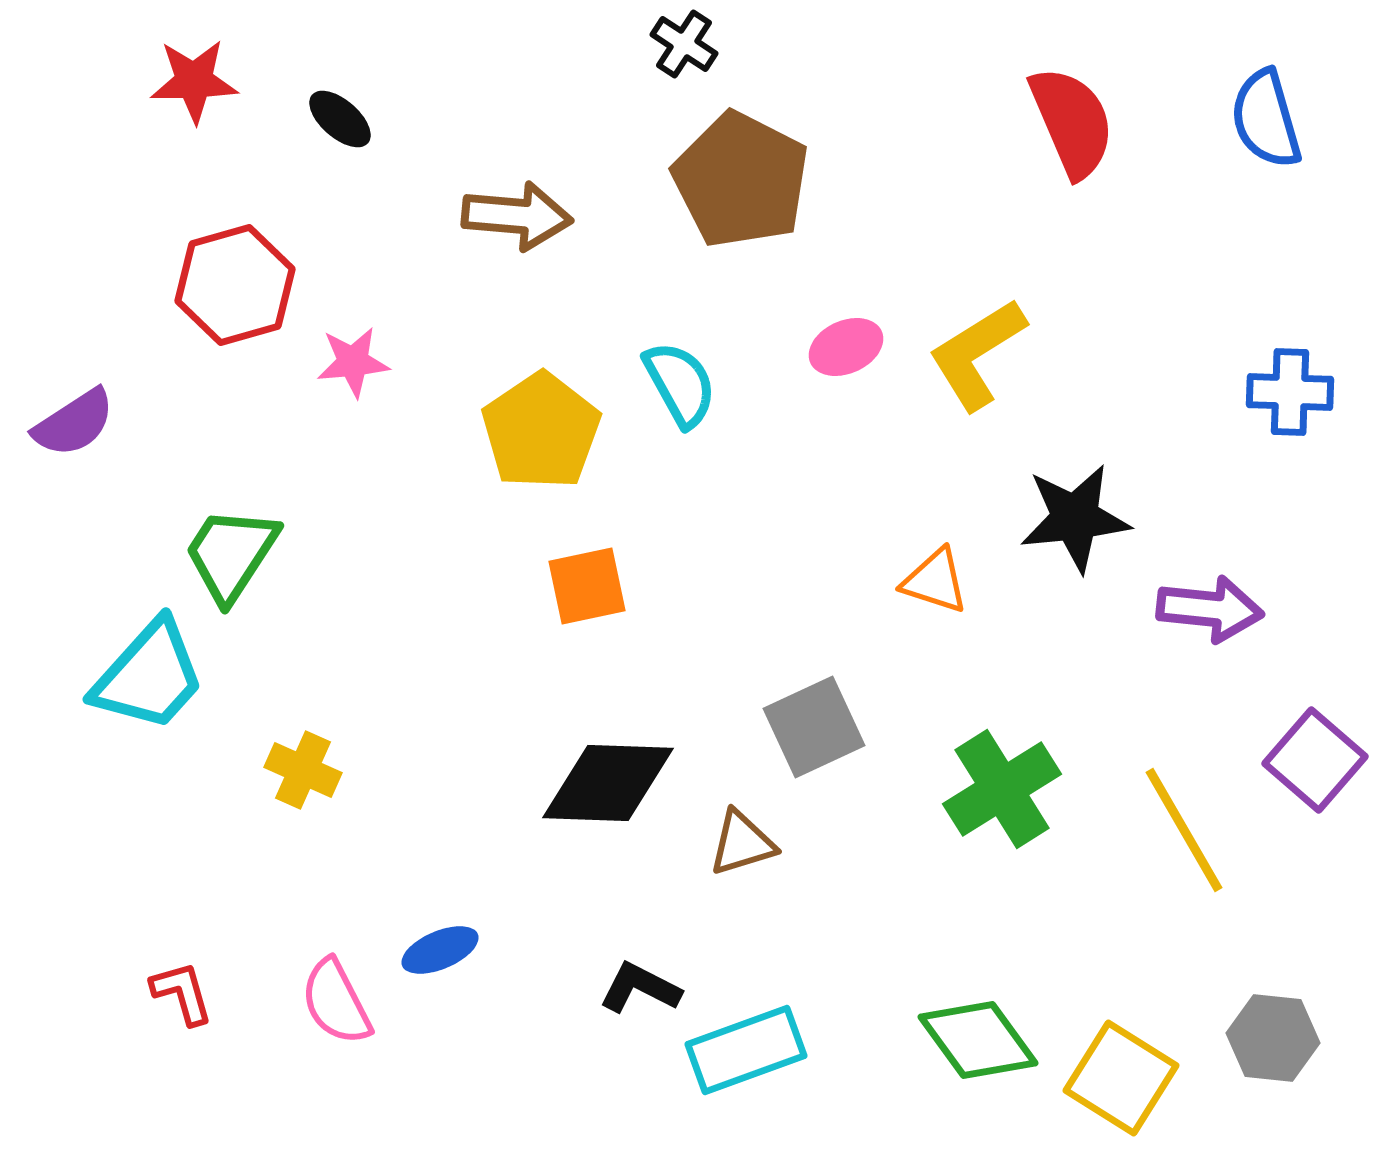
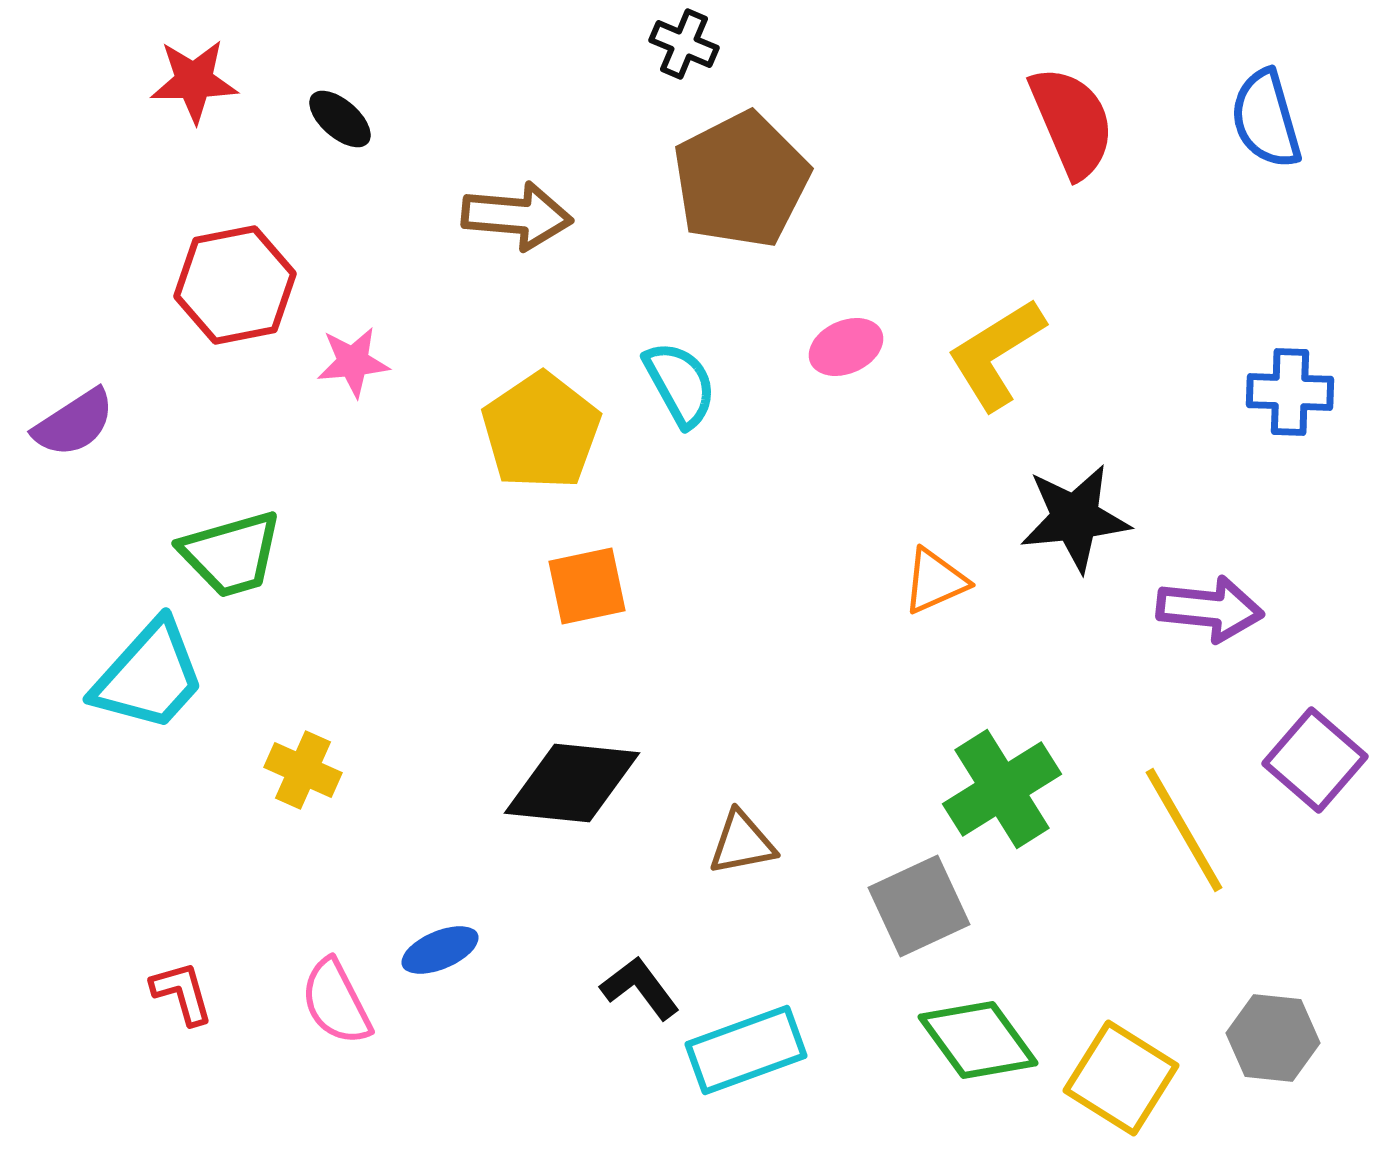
black cross: rotated 10 degrees counterclockwise
brown pentagon: rotated 18 degrees clockwise
red hexagon: rotated 5 degrees clockwise
yellow L-shape: moved 19 px right
green trapezoid: rotated 139 degrees counterclockwise
orange triangle: rotated 42 degrees counterclockwise
gray square: moved 105 px right, 179 px down
black diamond: moved 36 px left; rotated 4 degrees clockwise
brown triangle: rotated 6 degrees clockwise
black L-shape: rotated 26 degrees clockwise
